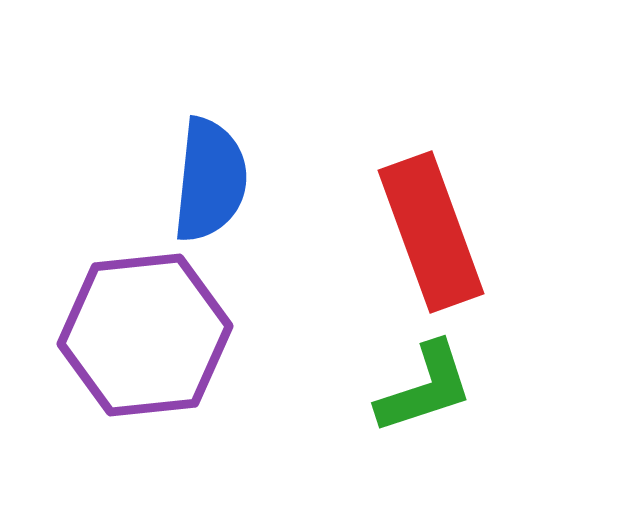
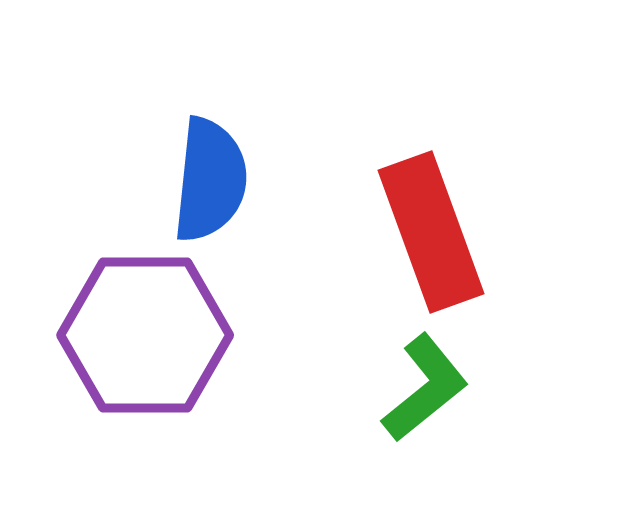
purple hexagon: rotated 6 degrees clockwise
green L-shape: rotated 21 degrees counterclockwise
